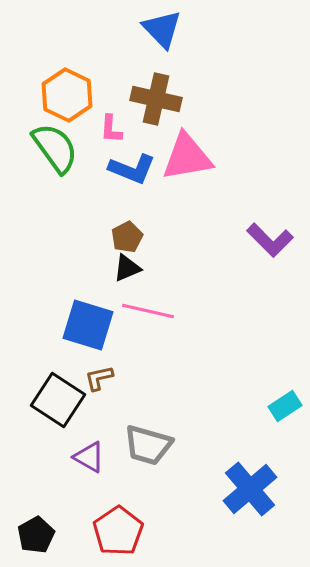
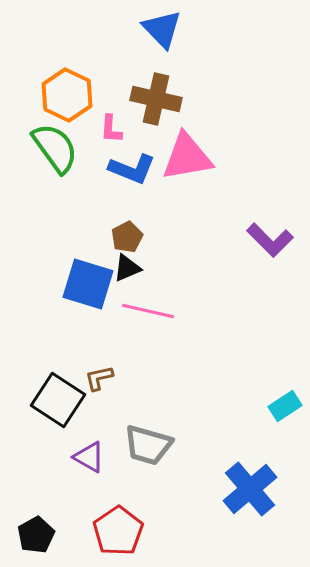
blue square: moved 41 px up
